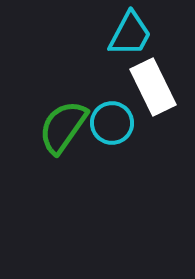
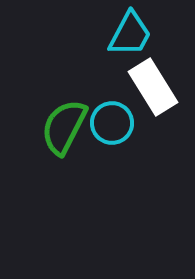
white rectangle: rotated 6 degrees counterclockwise
green semicircle: moved 1 px right; rotated 8 degrees counterclockwise
